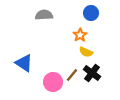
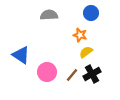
gray semicircle: moved 5 px right
orange star: rotated 24 degrees counterclockwise
yellow semicircle: rotated 120 degrees clockwise
blue triangle: moved 3 px left, 8 px up
black cross: moved 1 px down; rotated 24 degrees clockwise
pink circle: moved 6 px left, 10 px up
